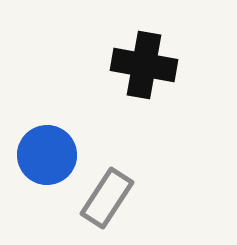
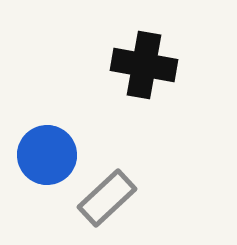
gray rectangle: rotated 14 degrees clockwise
